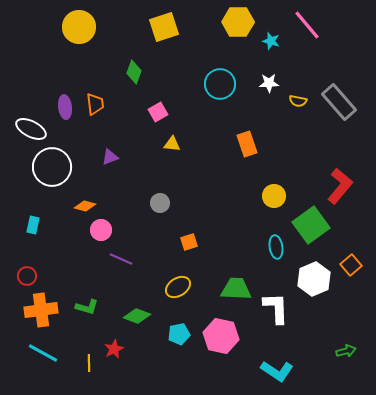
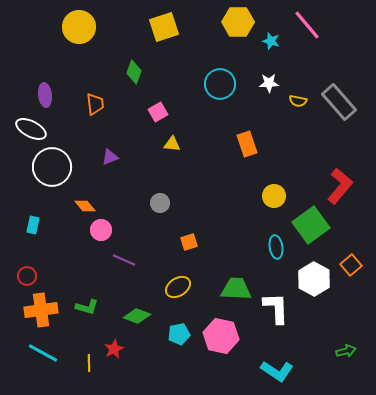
purple ellipse at (65, 107): moved 20 px left, 12 px up
orange diamond at (85, 206): rotated 35 degrees clockwise
purple line at (121, 259): moved 3 px right, 1 px down
white hexagon at (314, 279): rotated 8 degrees counterclockwise
